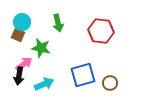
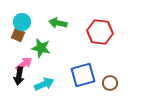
green arrow: rotated 114 degrees clockwise
red hexagon: moved 1 px left, 1 px down
